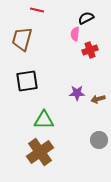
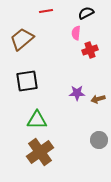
red line: moved 9 px right, 1 px down; rotated 24 degrees counterclockwise
black semicircle: moved 5 px up
pink semicircle: moved 1 px right, 1 px up
brown trapezoid: rotated 35 degrees clockwise
green triangle: moved 7 px left
